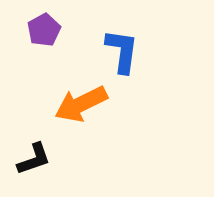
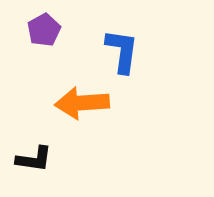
orange arrow: moved 1 px right, 1 px up; rotated 22 degrees clockwise
black L-shape: rotated 27 degrees clockwise
